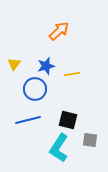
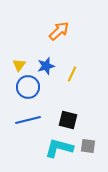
yellow triangle: moved 5 px right, 1 px down
yellow line: rotated 56 degrees counterclockwise
blue circle: moved 7 px left, 2 px up
gray square: moved 2 px left, 6 px down
cyan L-shape: rotated 72 degrees clockwise
